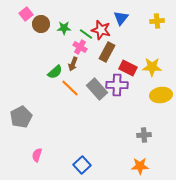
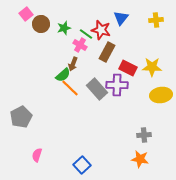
yellow cross: moved 1 px left, 1 px up
green star: rotated 16 degrees counterclockwise
pink cross: moved 2 px up
green semicircle: moved 8 px right, 3 px down
orange star: moved 7 px up; rotated 12 degrees clockwise
